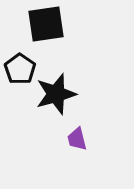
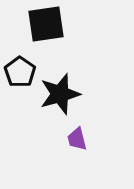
black pentagon: moved 3 px down
black star: moved 4 px right
